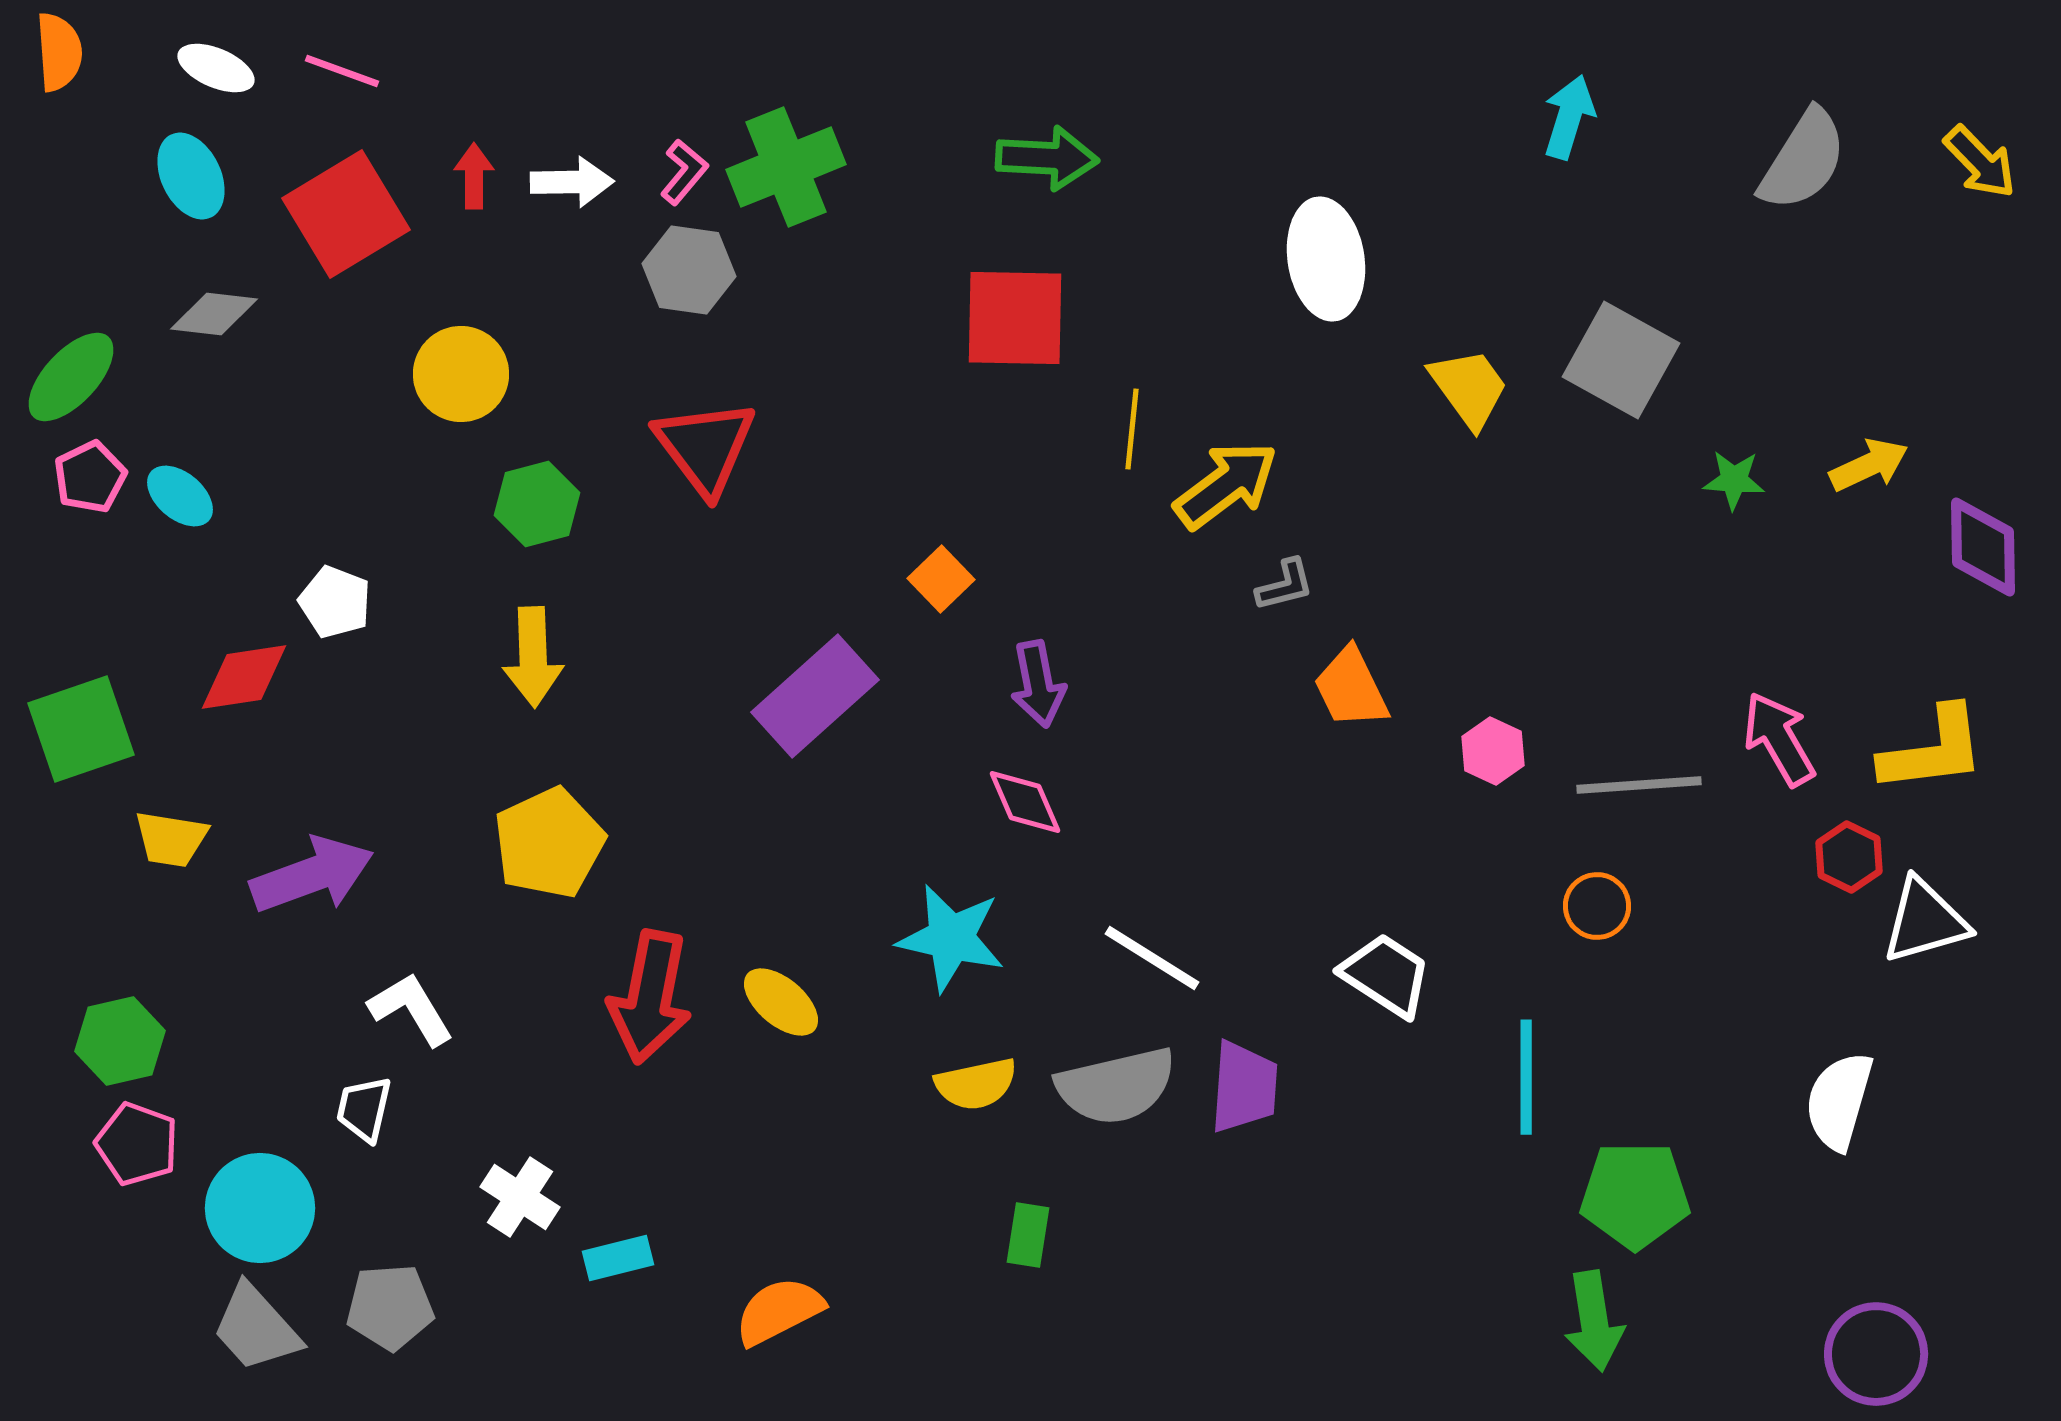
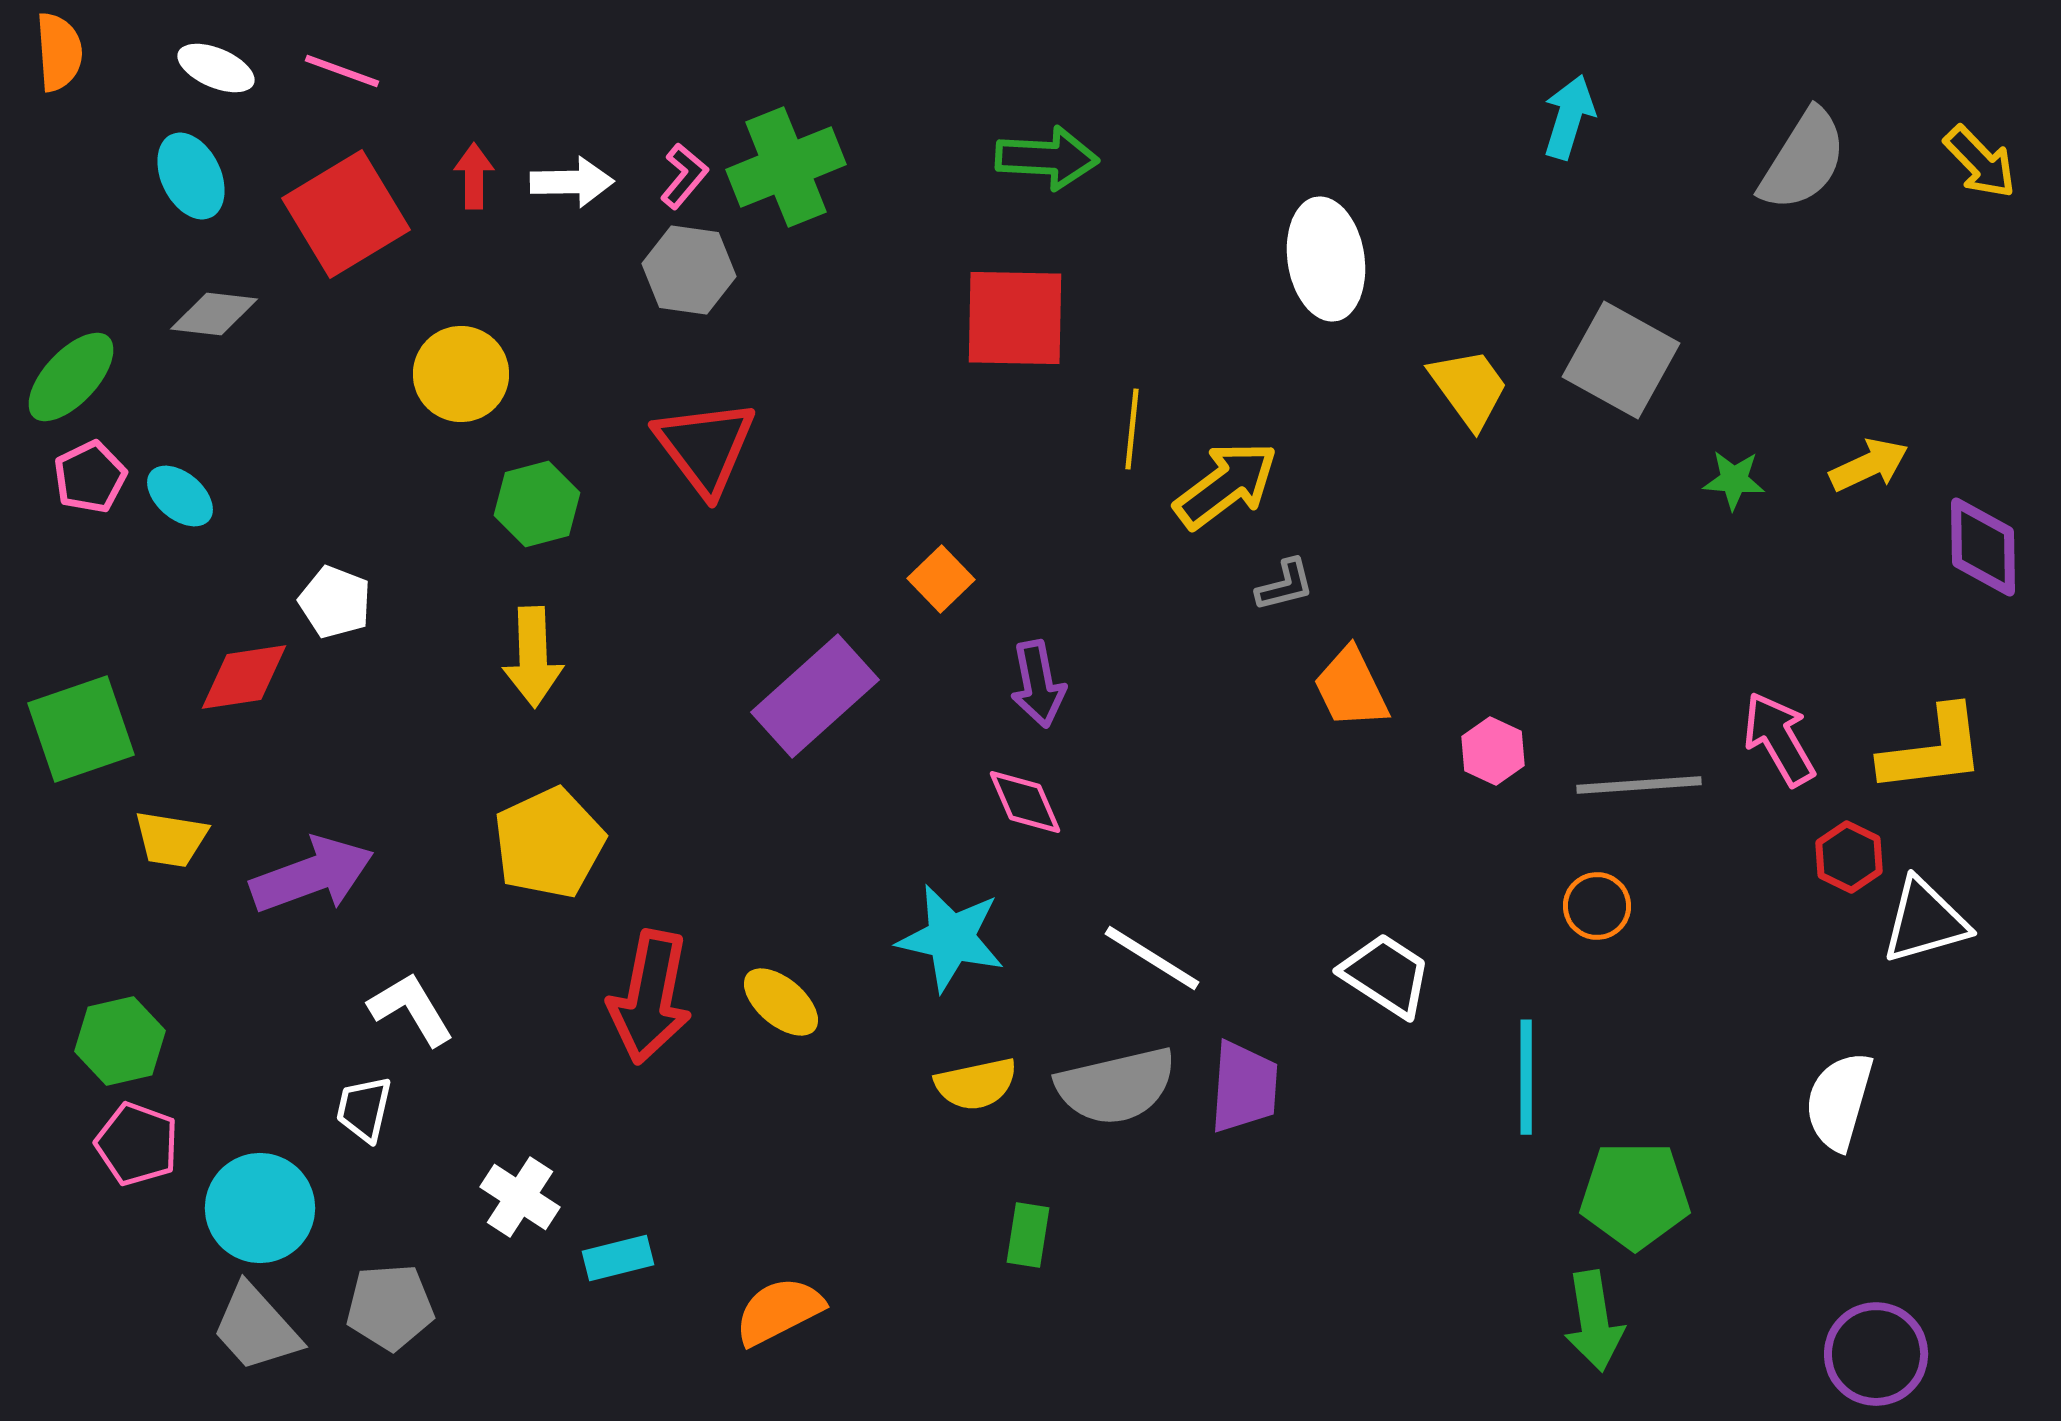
pink L-shape at (684, 172): moved 4 px down
